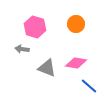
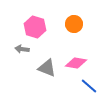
orange circle: moved 2 px left
